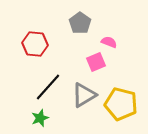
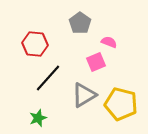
black line: moved 9 px up
green star: moved 2 px left
